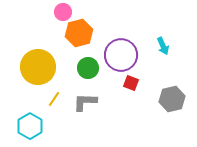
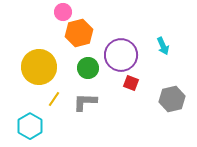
yellow circle: moved 1 px right
